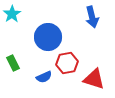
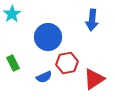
blue arrow: moved 3 px down; rotated 20 degrees clockwise
red triangle: rotated 50 degrees counterclockwise
